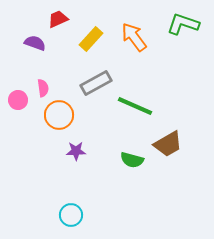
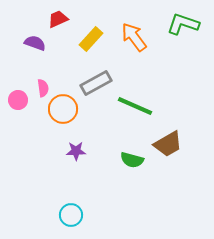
orange circle: moved 4 px right, 6 px up
